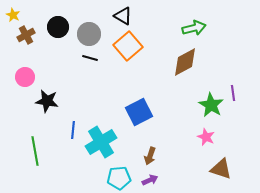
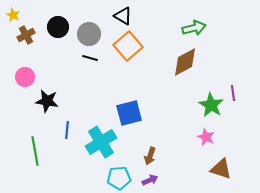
blue square: moved 10 px left, 1 px down; rotated 12 degrees clockwise
blue line: moved 6 px left
